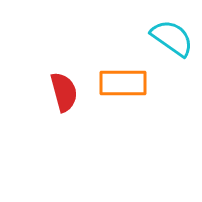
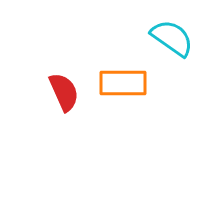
red semicircle: rotated 9 degrees counterclockwise
